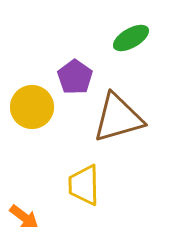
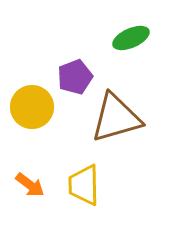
green ellipse: rotated 6 degrees clockwise
purple pentagon: rotated 16 degrees clockwise
brown triangle: moved 2 px left
orange arrow: moved 6 px right, 32 px up
